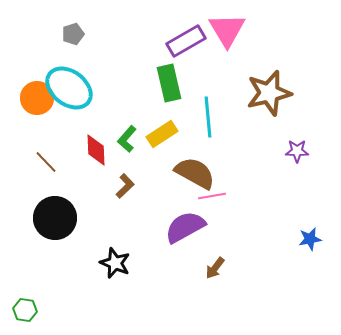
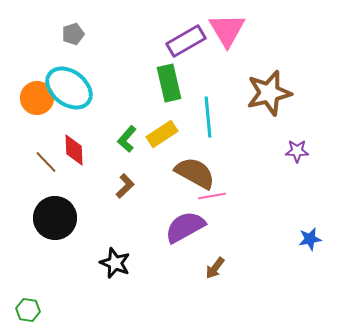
red diamond: moved 22 px left
green hexagon: moved 3 px right
